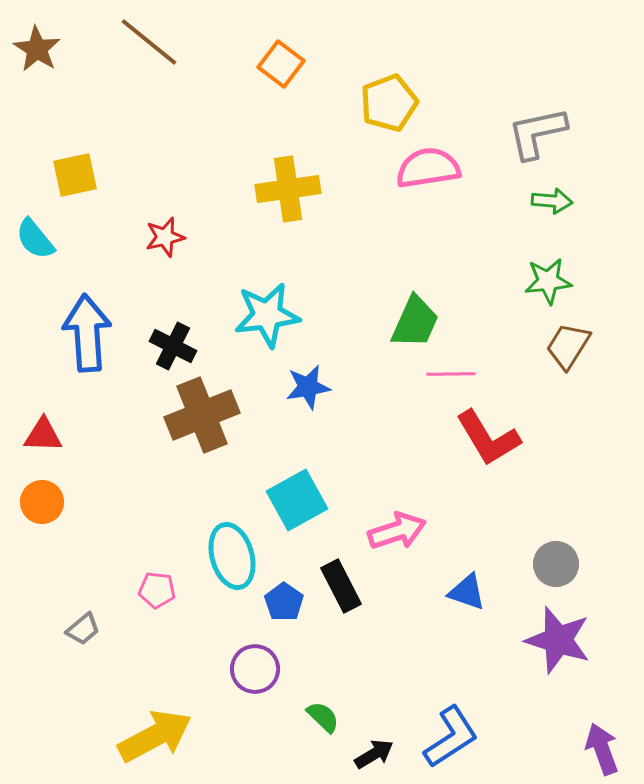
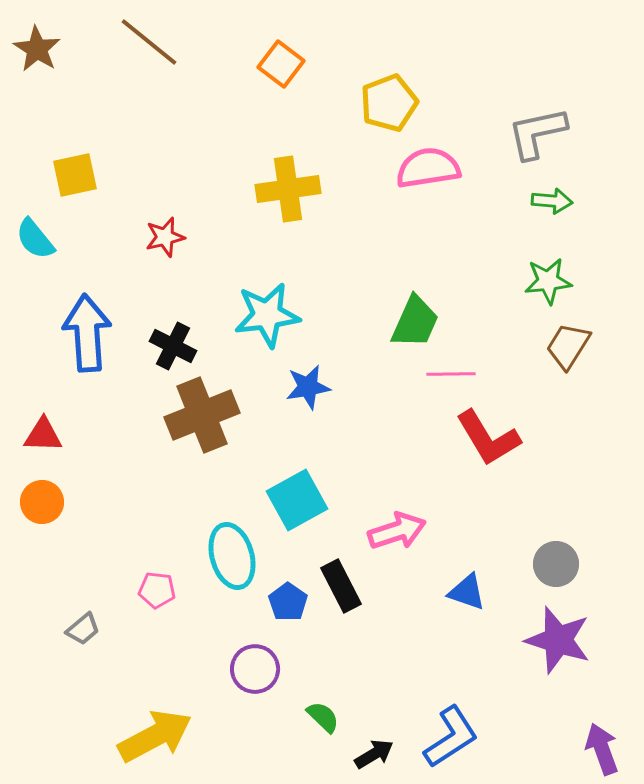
blue pentagon: moved 4 px right
